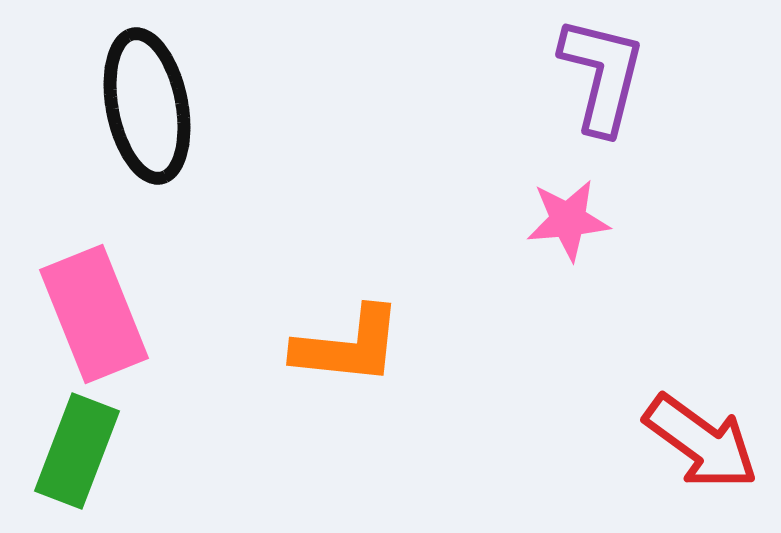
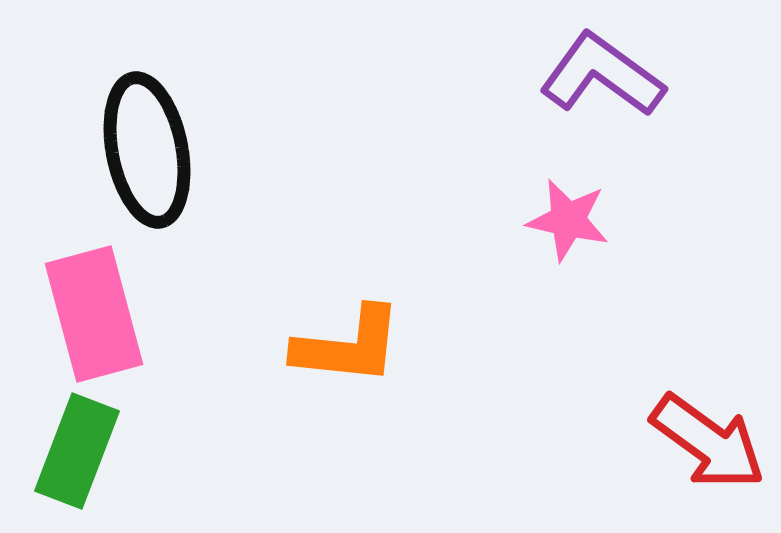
purple L-shape: rotated 68 degrees counterclockwise
black ellipse: moved 44 px down
pink star: rotated 18 degrees clockwise
pink rectangle: rotated 7 degrees clockwise
red arrow: moved 7 px right
